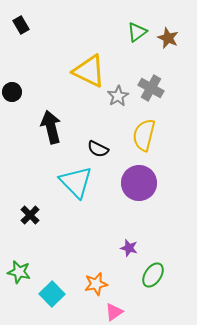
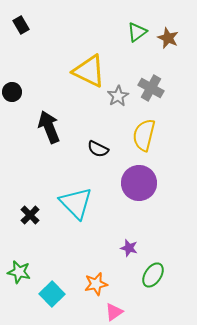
black arrow: moved 2 px left; rotated 8 degrees counterclockwise
cyan triangle: moved 21 px down
